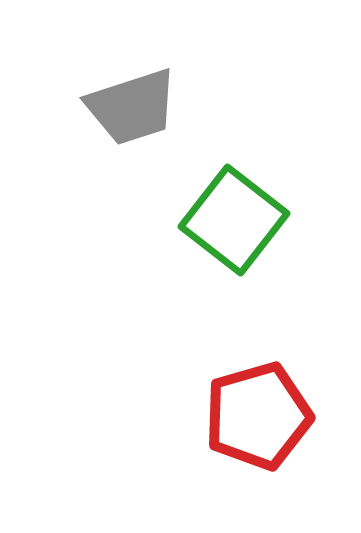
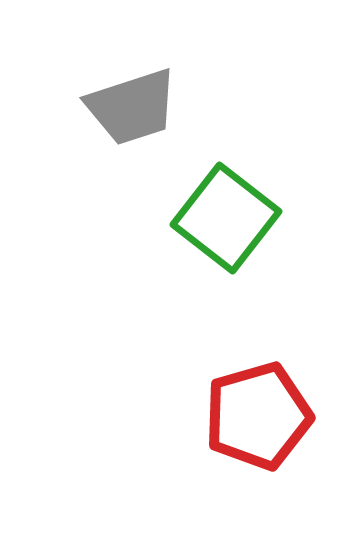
green square: moved 8 px left, 2 px up
